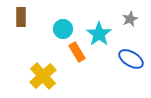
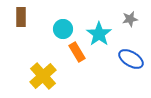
gray star: rotated 14 degrees clockwise
